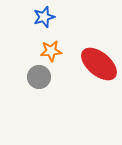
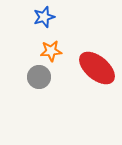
red ellipse: moved 2 px left, 4 px down
